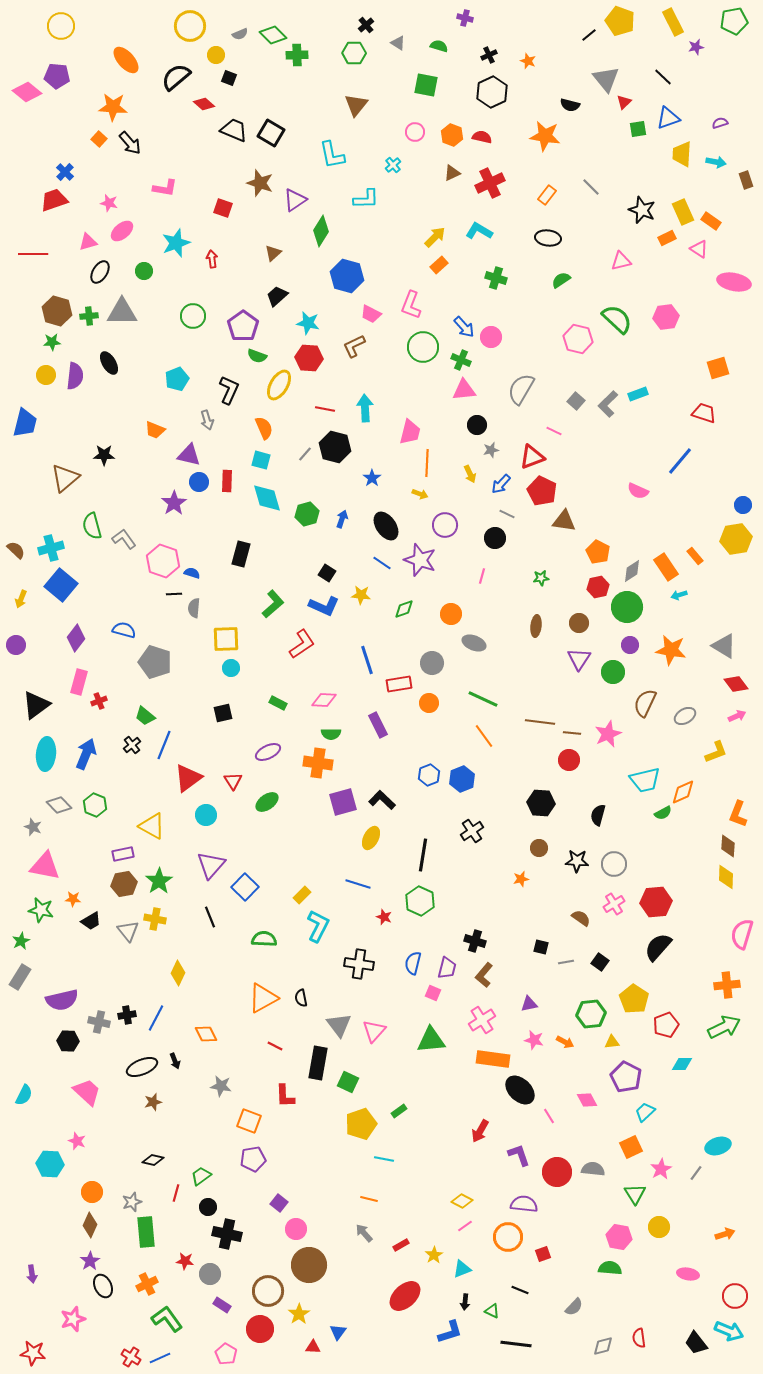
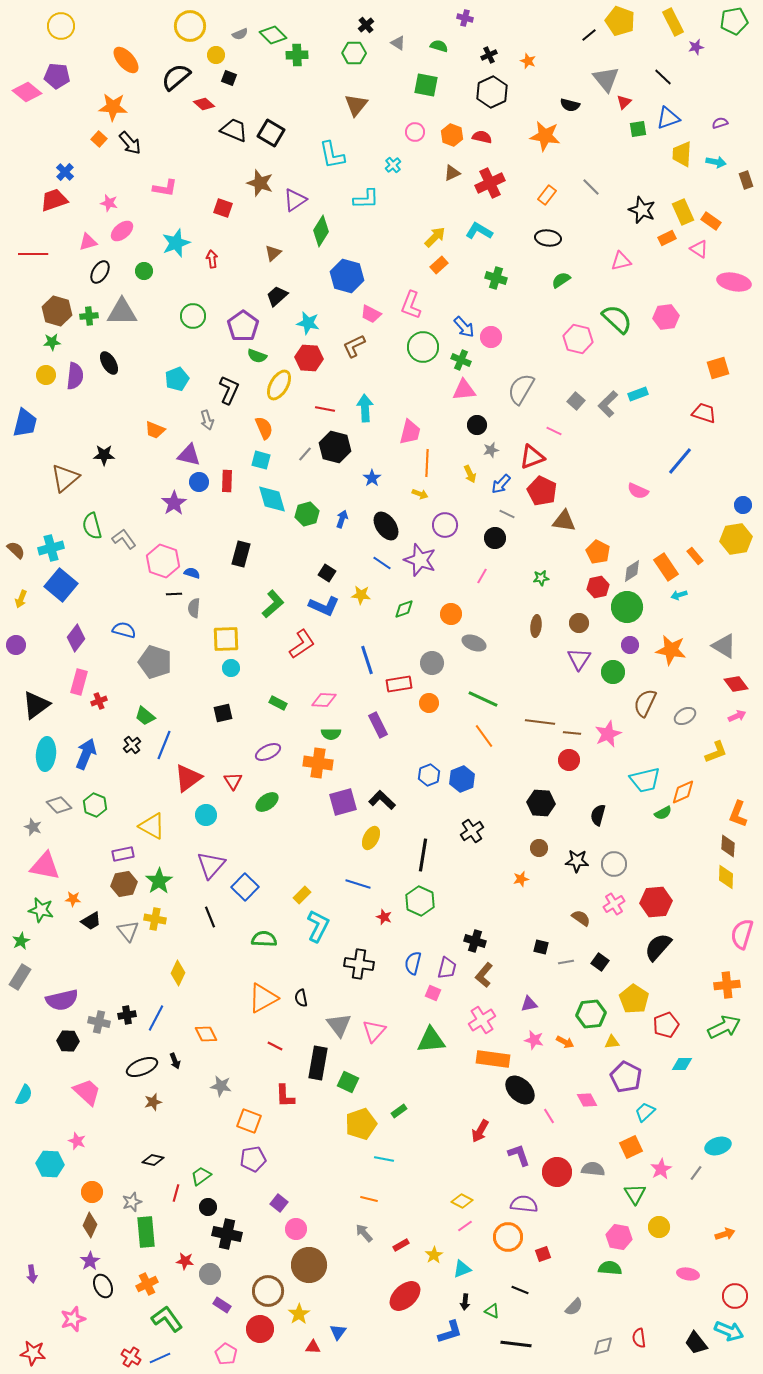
cyan diamond at (267, 498): moved 5 px right, 1 px down
pink line at (482, 576): rotated 14 degrees clockwise
